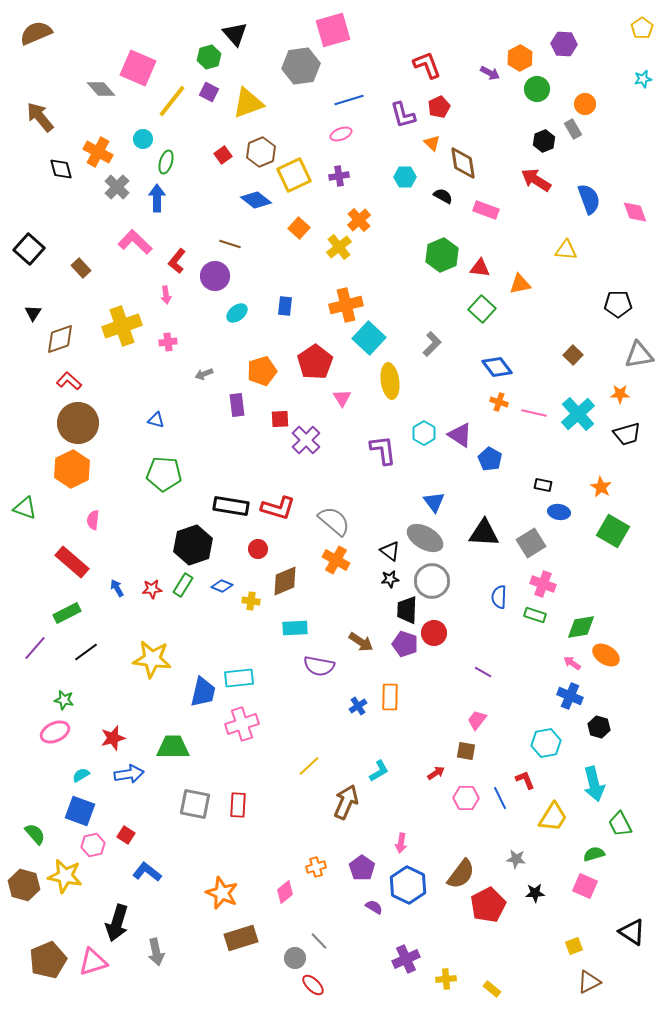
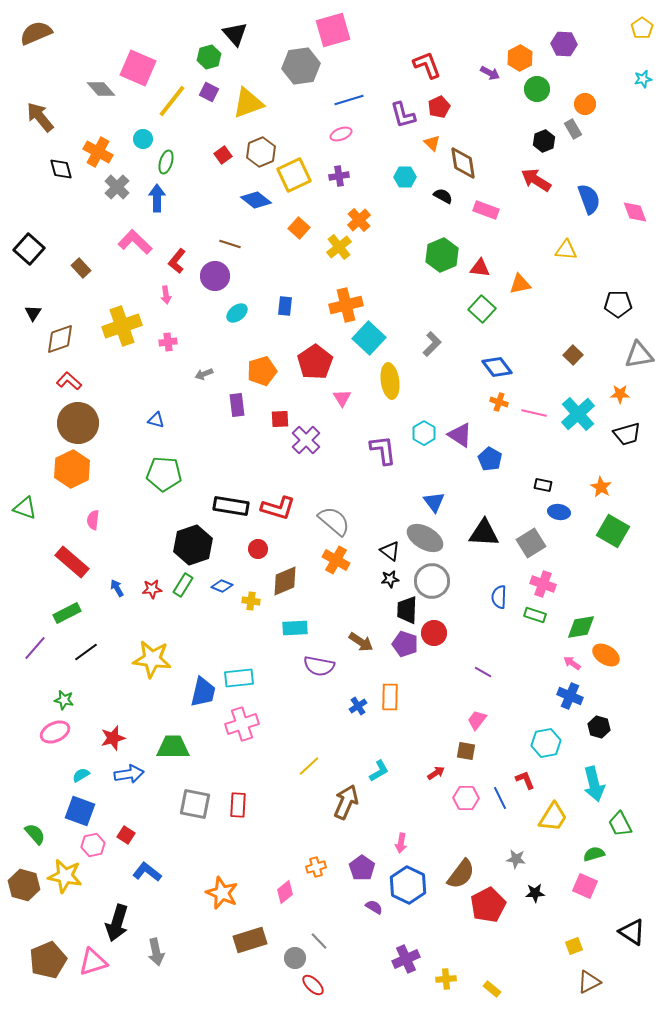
brown rectangle at (241, 938): moved 9 px right, 2 px down
